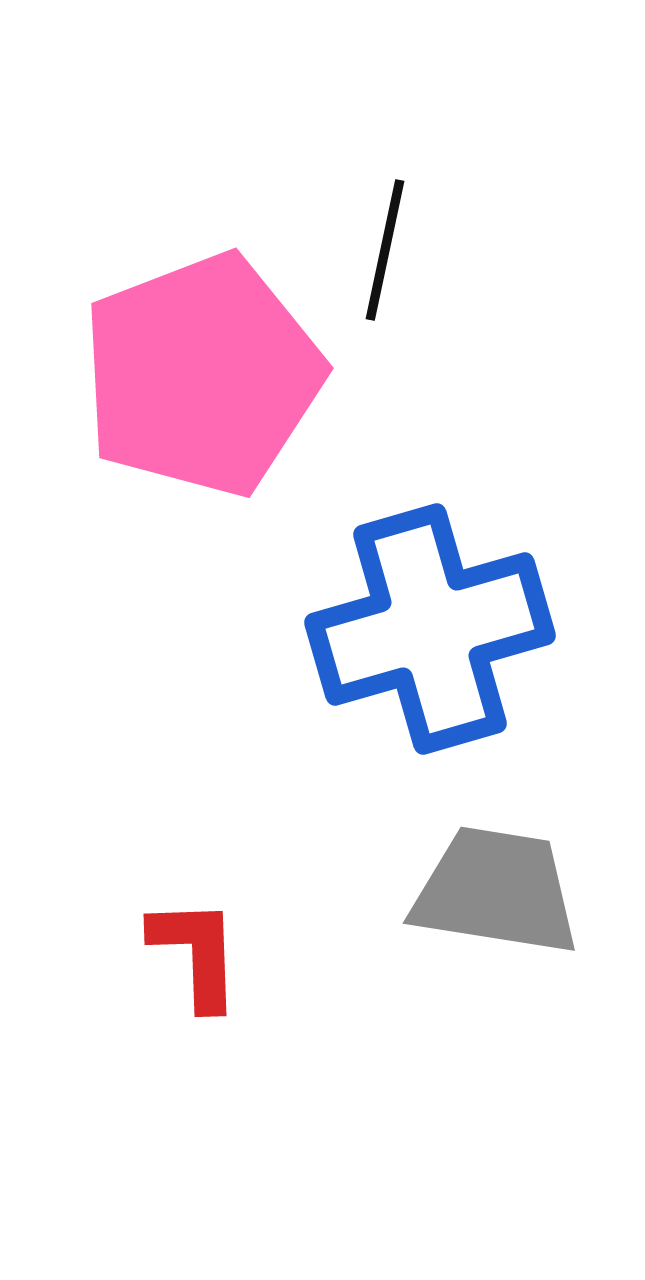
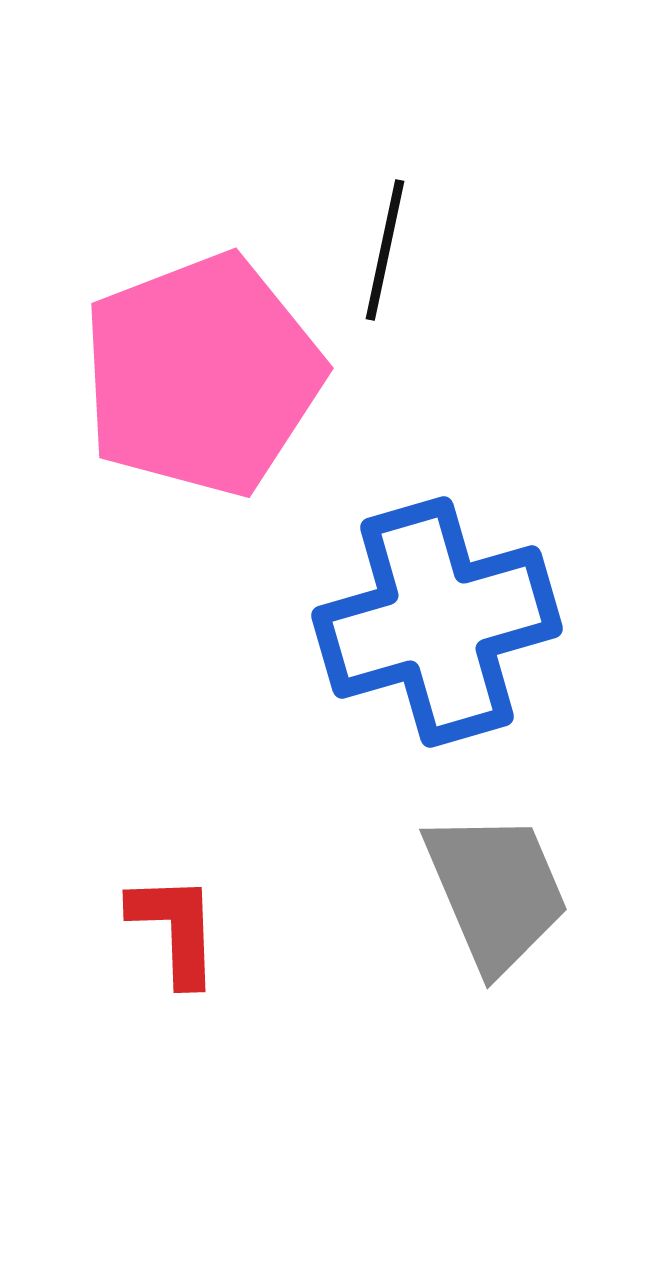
blue cross: moved 7 px right, 7 px up
gray trapezoid: rotated 58 degrees clockwise
red L-shape: moved 21 px left, 24 px up
